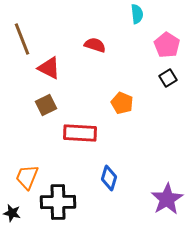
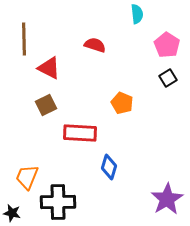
brown line: moved 2 px right; rotated 20 degrees clockwise
blue diamond: moved 11 px up
